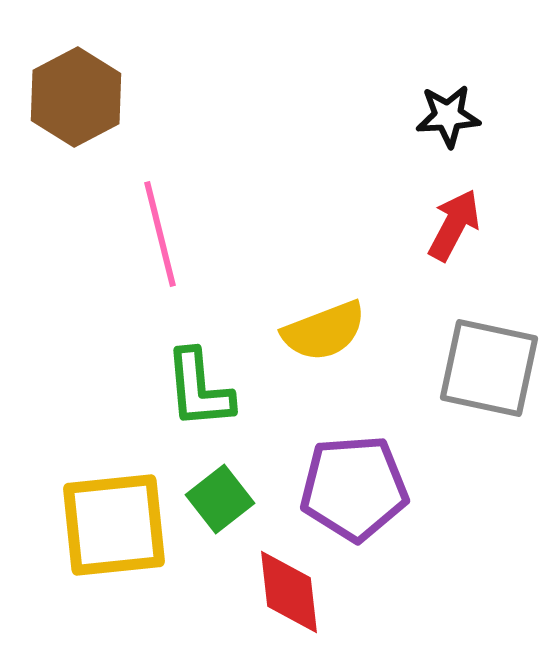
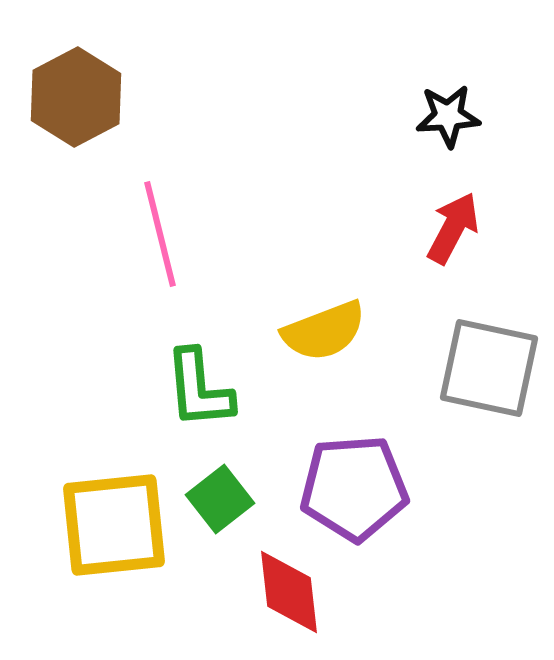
red arrow: moved 1 px left, 3 px down
